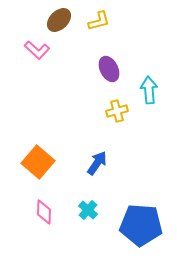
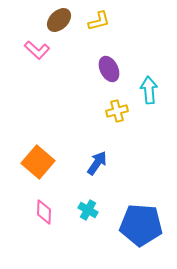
cyan cross: rotated 12 degrees counterclockwise
